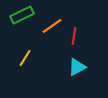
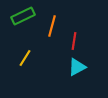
green rectangle: moved 1 px right, 1 px down
orange line: rotated 40 degrees counterclockwise
red line: moved 5 px down
